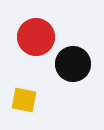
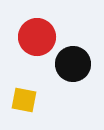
red circle: moved 1 px right
